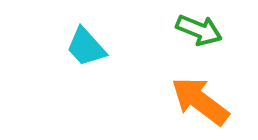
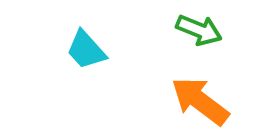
cyan trapezoid: moved 3 px down
